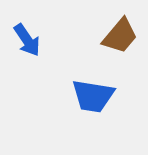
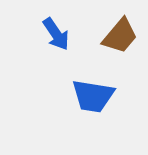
blue arrow: moved 29 px right, 6 px up
